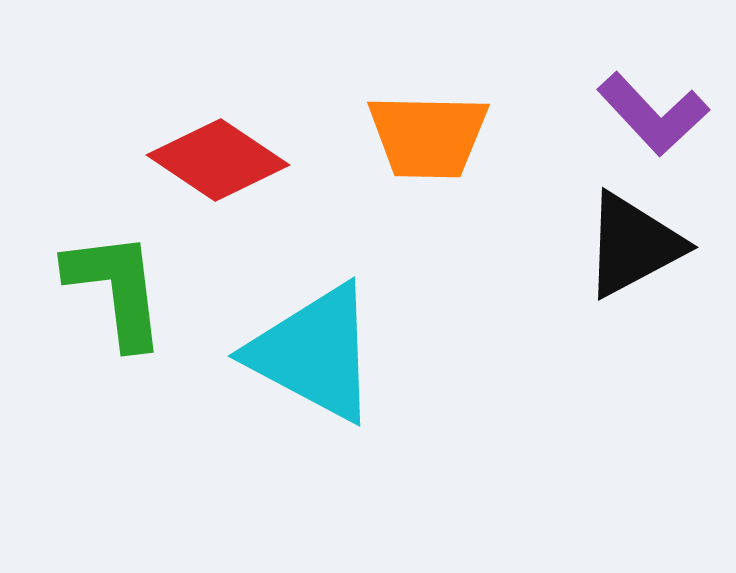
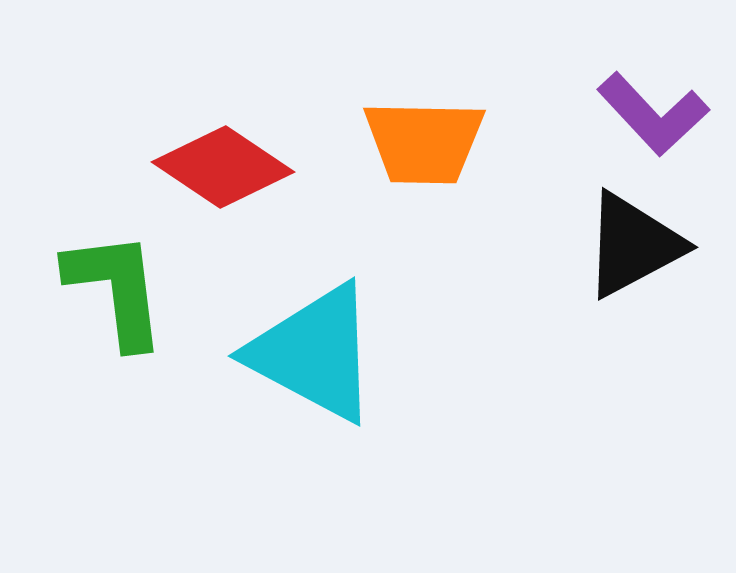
orange trapezoid: moved 4 px left, 6 px down
red diamond: moved 5 px right, 7 px down
